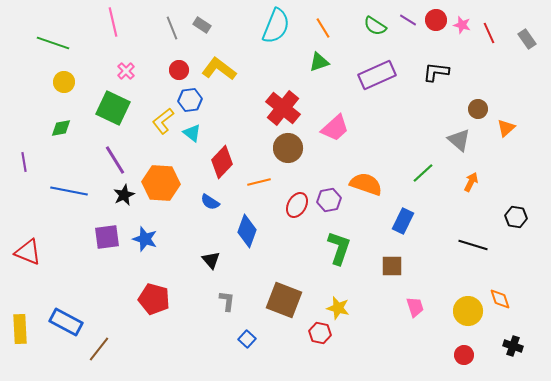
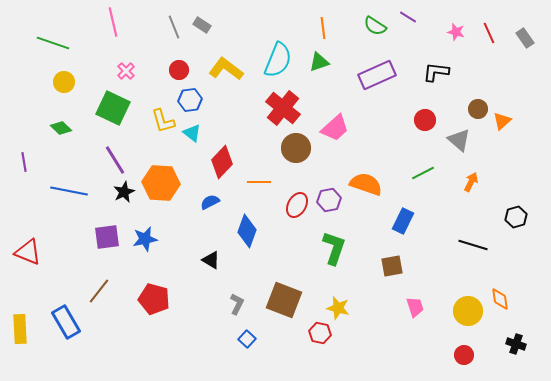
purple line at (408, 20): moved 3 px up
red circle at (436, 20): moved 11 px left, 100 px down
pink star at (462, 25): moved 6 px left, 7 px down
cyan semicircle at (276, 26): moved 2 px right, 34 px down
gray line at (172, 28): moved 2 px right, 1 px up
orange line at (323, 28): rotated 25 degrees clockwise
gray rectangle at (527, 39): moved 2 px left, 1 px up
yellow L-shape at (219, 69): moved 7 px right
yellow L-shape at (163, 121): rotated 68 degrees counterclockwise
green diamond at (61, 128): rotated 55 degrees clockwise
orange triangle at (506, 128): moved 4 px left, 7 px up
brown circle at (288, 148): moved 8 px right
green line at (423, 173): rotated 15 degrees clockwise
orange line at (259, 182): rotated 15 degrees clockwise
black star at (124, 195): moved 3 px up
blue semicircle at (210, 202): rotated 120 degrees clockwise
black hexagon at (516, 217): rotated 25 degrees counterclockwise
blue star at (145, 239): rotated 30 degrees counterclockwise
green L-shape at (339, 248): moved 5 px left
black triangle at (211, 260): rotated 18 degrees counterclockwise
brown square at (392, 266): rotated 10 degrees counterclockwise
orange diamond at (500, 299): rotated 10 degrees clockwise
gray L-shape at (227, 301): moved 10 px right, 3 px down; rotated 20 degrees clockwise
blue rectangle at (66, 322): rotated 32 degrees clockwise
black cross at (513, 346): moved 3 px right, 2 px up
brown line at (99, 349): moved 58 px up
